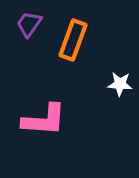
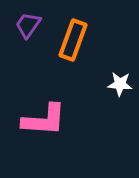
purple trapezoid: moved 1 px left, 1 px down
